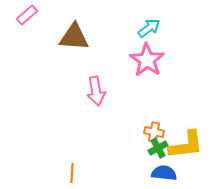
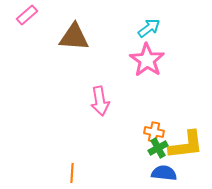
pink arrow: moved 4 px right, 10 px down
